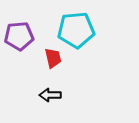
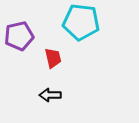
cyan pentagon: moved 5 px right, 8 px up; rotated 12 degrees clockwise
purple pentagon: rotated 8 degrees counterclockwise
